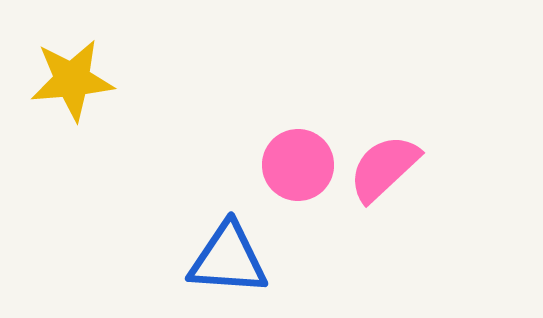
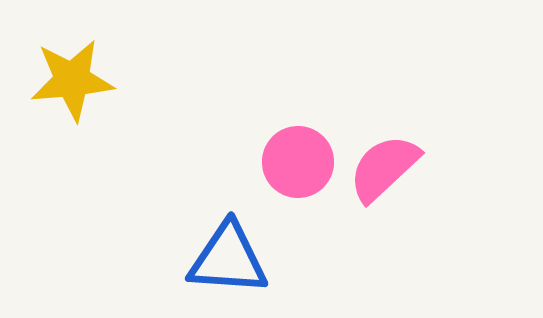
pink circle: moved 3 px up
